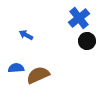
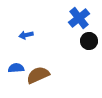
blue arrow: rotated 40 degrees counterclockwise
black circle: moved 2 px right
